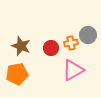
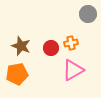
gray circle: moved 21 px up
